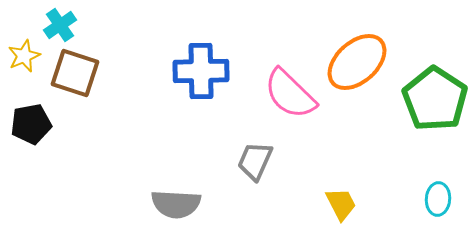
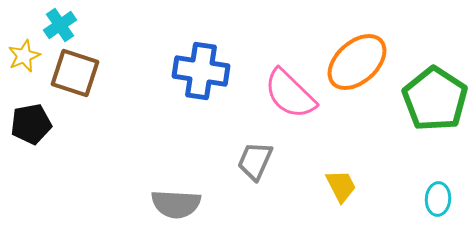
blue cross: rotated 10 degrees clockwise
yellow trapezoid: moved 18 px up
